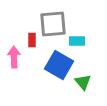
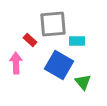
red rectangle: moved 2 px left; rotated 48 degrees counterclockwise
pink arrow: moved 2 px right, 6 px down
